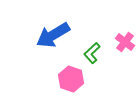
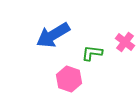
green L-shape: rotated 50 degrees clockwise
pink hexagon: moved 2 px left
